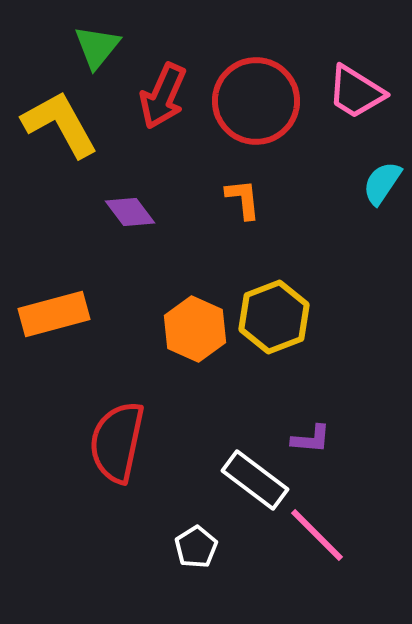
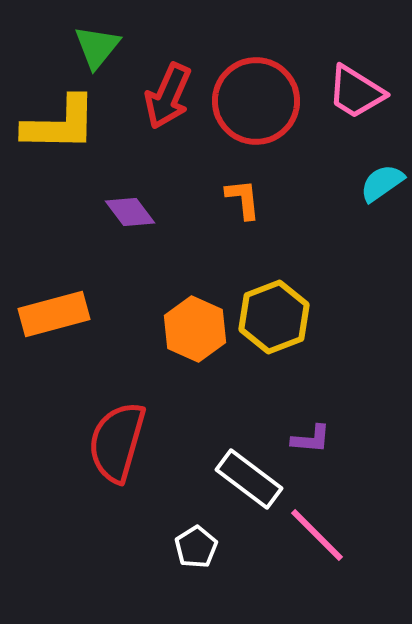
red arrow: moved 5 px right
yellow L-shape: rotated 120 degrees clockwise
cyan semicircle: rotated 21 degrees clockwise
red semicircle: rotated 4 degrees clockwise
white rectangle: moved 6 px left, 1 px up
